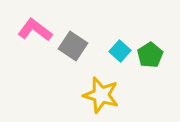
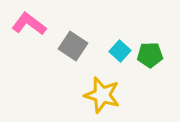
pink L-shape: moved 6 px left, 6 px up
green pentagon: rotated 30 degrees clockwise
yellow star: moved 1 px right
